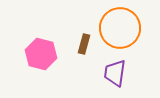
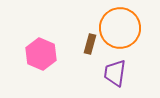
brown rectangle: moved 6 px right
pink hexagon: rotated 8 degrees clockwise
